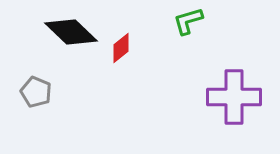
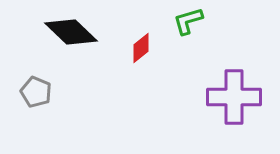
red diamond: moved 20 px right
